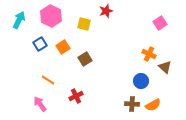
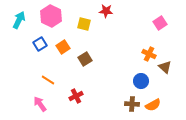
red star: rotated 24 degrees clockwise
